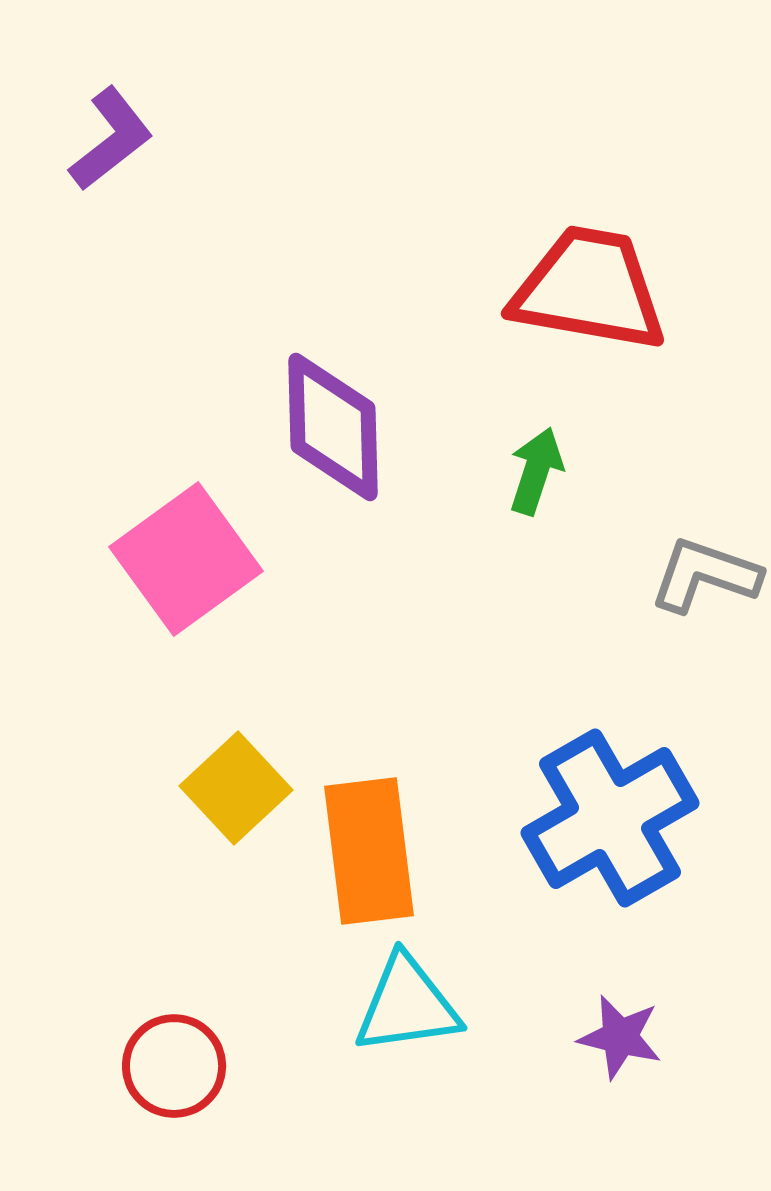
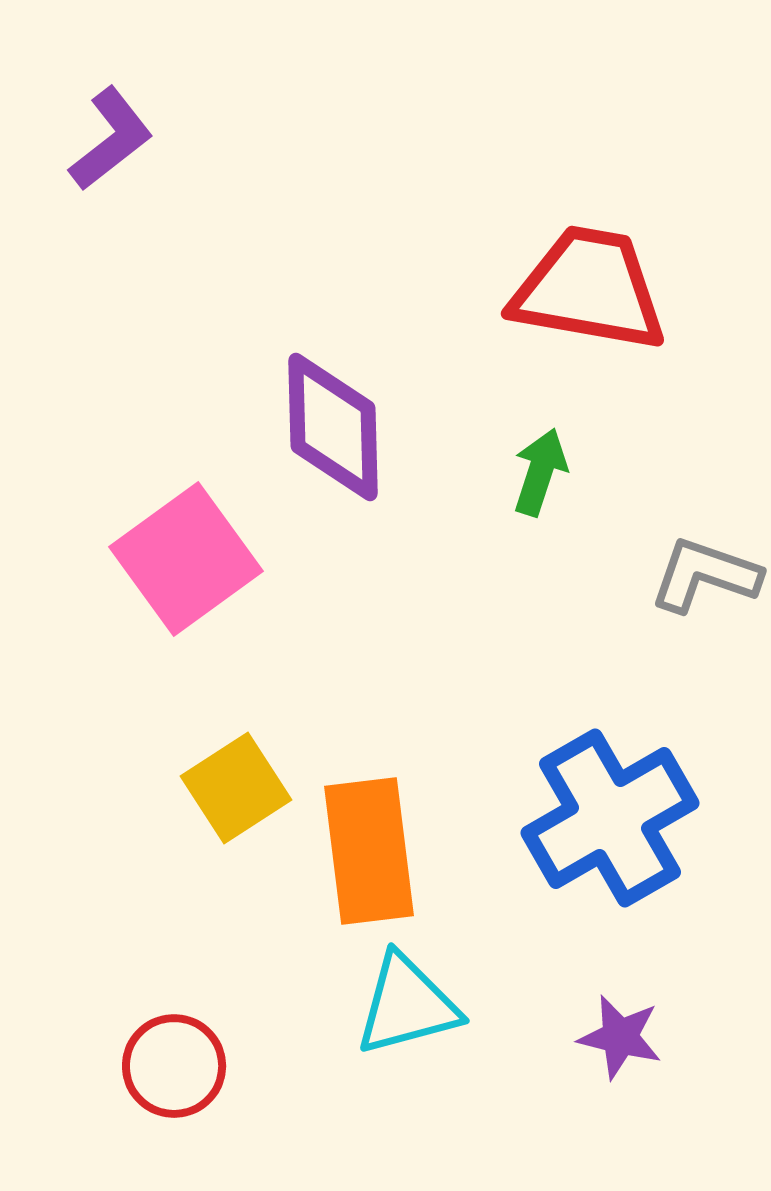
green arrow: moved 4 px right, 1 px down
yellow square: rotated 10 degrees clockwise
cyan triangle: rotated 7 degrees counterclockwise
